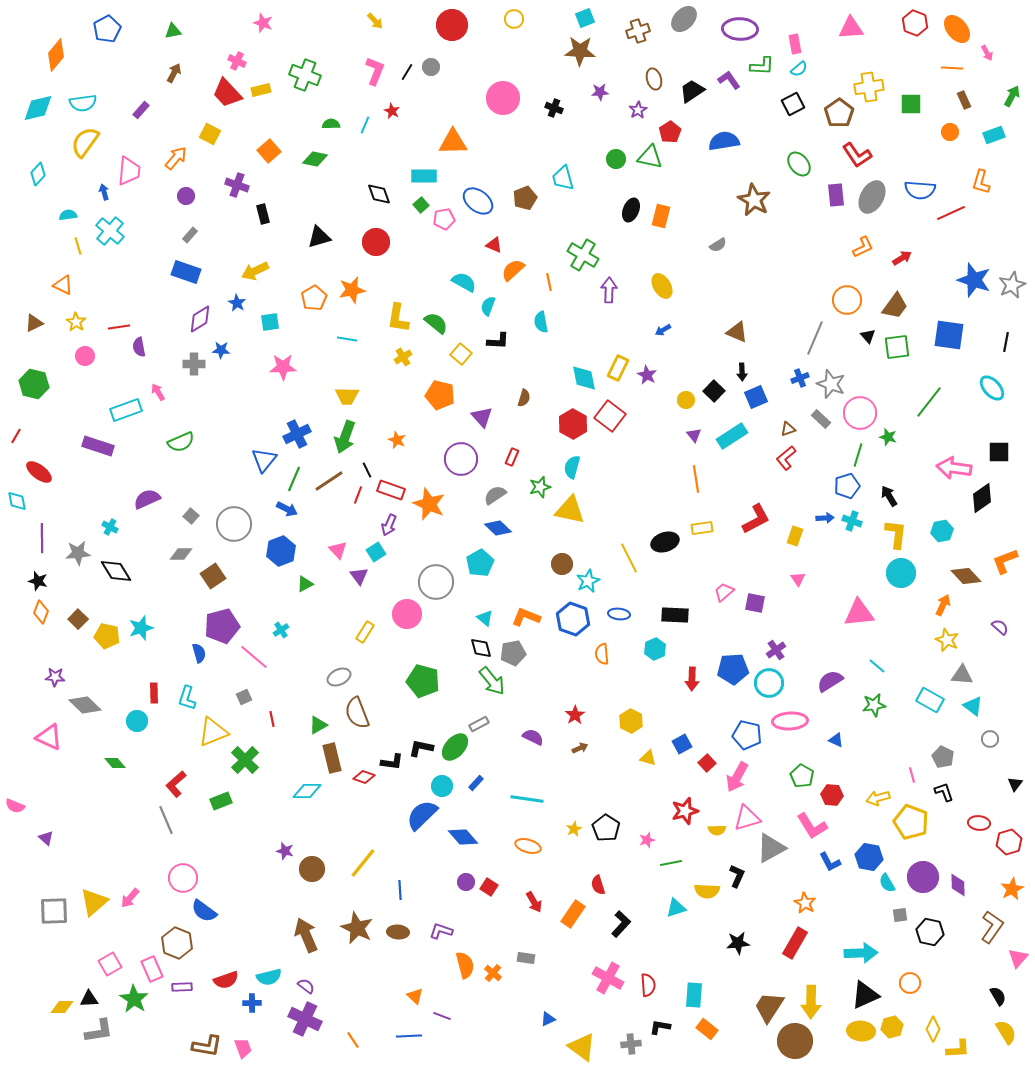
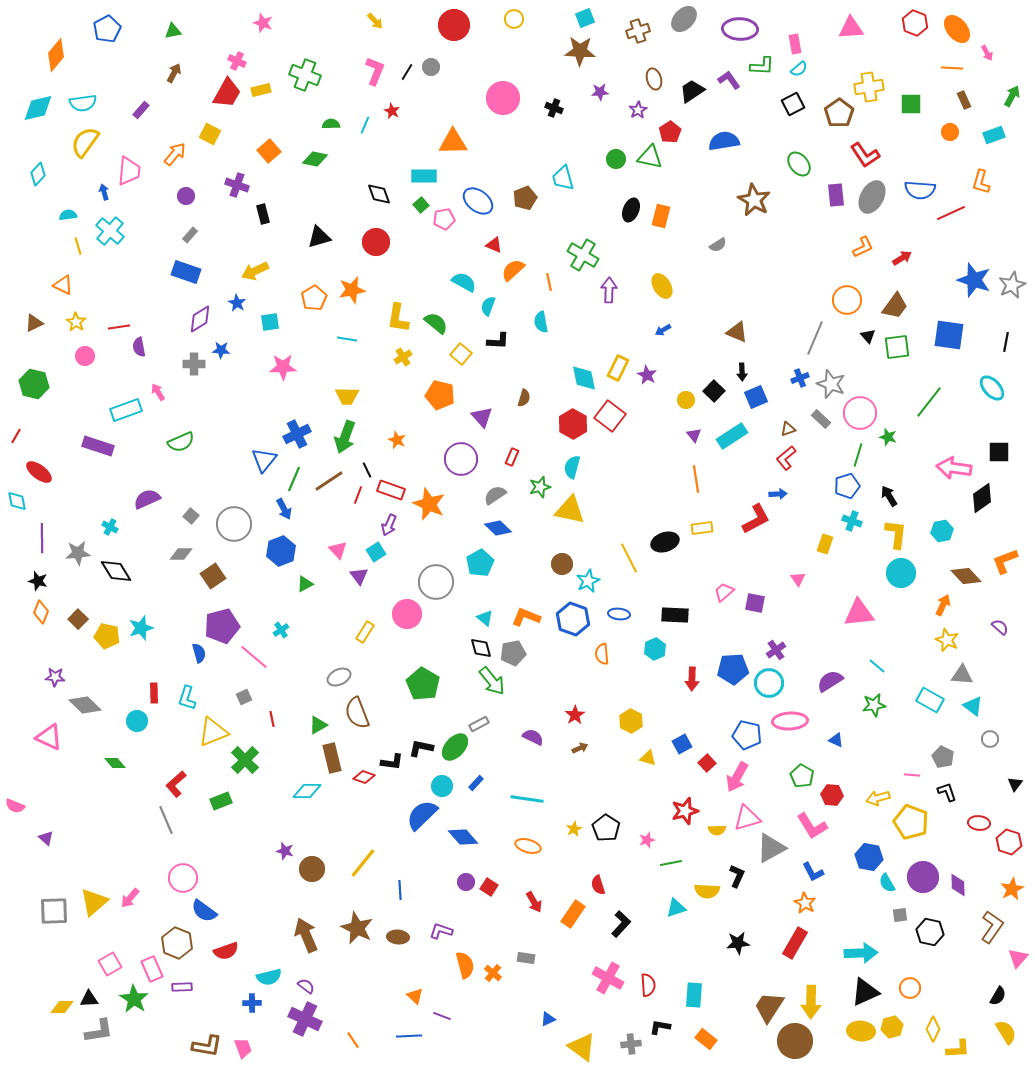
red circle at (452, 25): moved 2 px right
red trapezoid at (227, 93): rotated 108 degrees counterclockwise
red L-shape at (857, 155): moved 8 px right
orange arrow at (176, 158): moved 1 px left, 4 px up
blue arrow at (287, 509): moved 3 px left; rotated 35 degrees clockwise
blue arrow at (825, 518): moved 47 px left, 24 px up
yellow rectangle at (795, 536): moved 30 px right, 8 px down
green pentagon at (423, 681): moved 3 px down; rotated 16 degrees clockwise
pink line at (912, 775): rotated 70 degrees counterclockwise
black L-shape at (944, 792): moved 3 px right
red hexagon at (1009, 842): rotated 25 degrees counterclockwise
blue L-shape at (830, 862): moved 17 px left, 10 px down
brown ellipse at (398, 932): moved 5 px down
red semicircle at (226, 980): moved 29 px up
orange circle at (910, 983): moved 5 px down
black triangle at (865, 995): moved 3 px up
black semicircle at (998, 996): rotated 60 degrees clockwise
orange rectangle at (707, 1029): moved 1 px left, 10 px down
